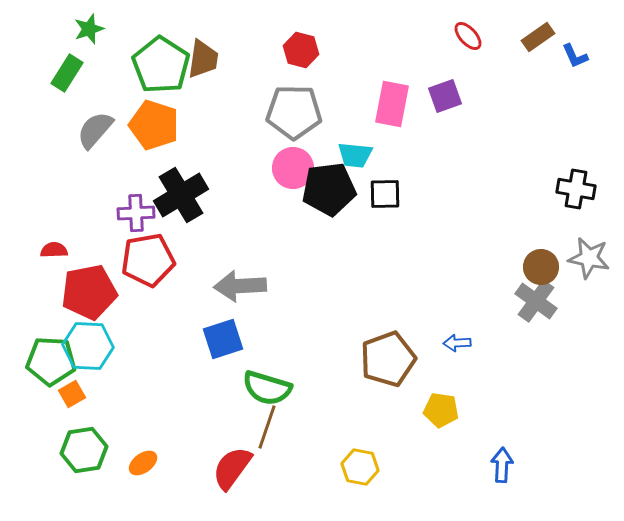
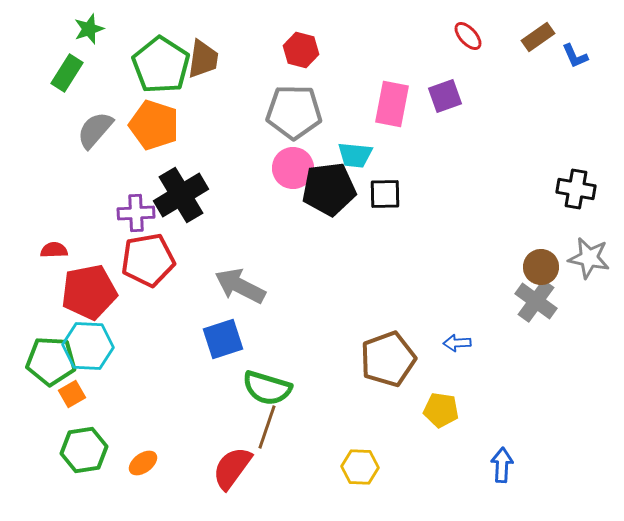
gray arrow at (240, 286): rotated 30 degrees clockwise
yellow hexagon at (360, 467): rotated 9 degrees counterclockwise
